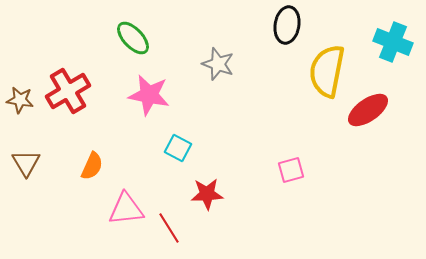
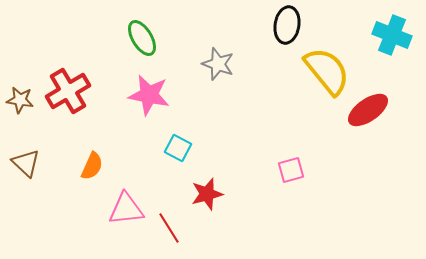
green ellipse: moved 9 px right; rotated 12 degrees clockwise
cyan cross: moved 1 px left, 7 px up
yellow semicircle: rotated 130 degrees clockwise
brown triangle: rotated 16 degrees counterclockwise
red star: rotated 12 degrees counterclockwise
